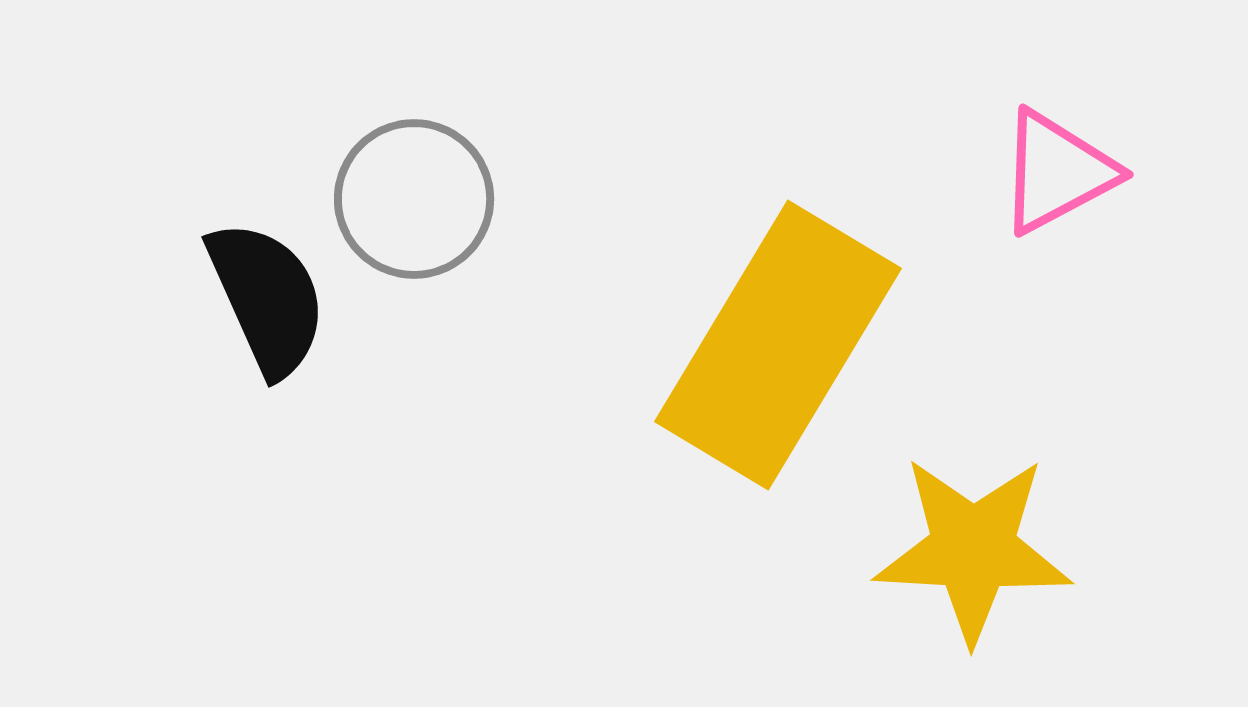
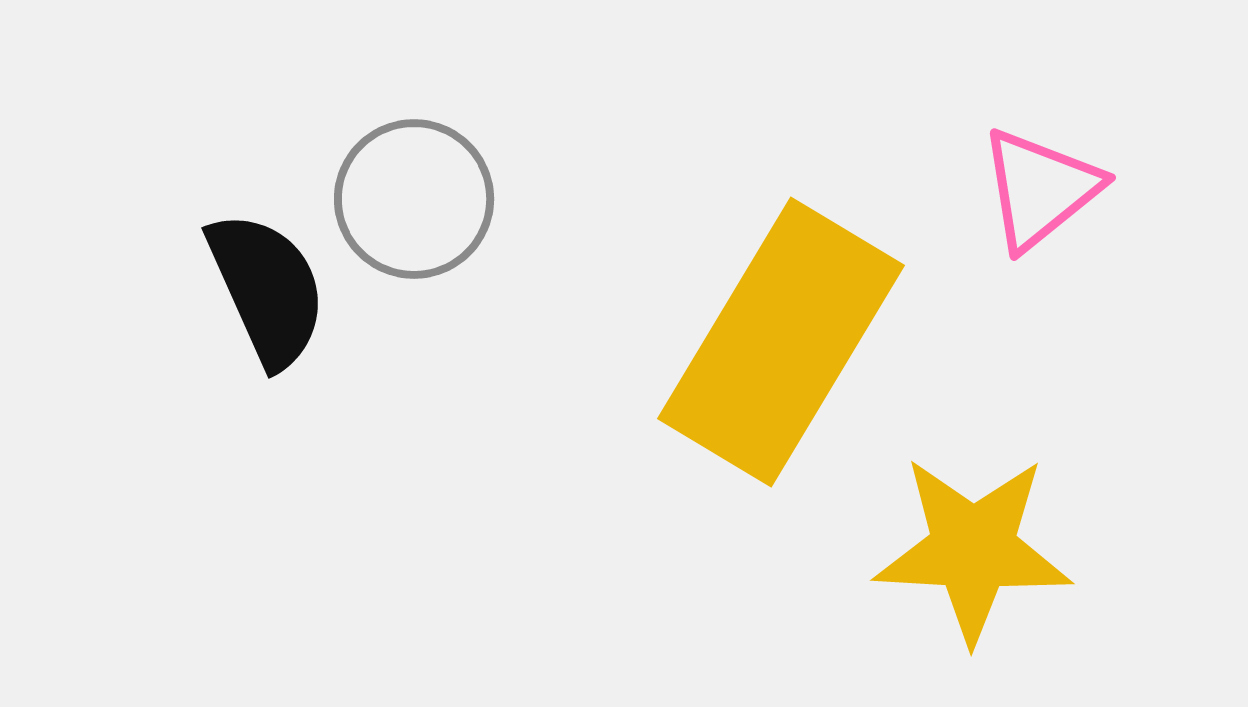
pink triangle: moved 17 px left, 17 px down; rotated 11 degrees counterclockwise
black semicircle: moved 9 px up
yellow rectangle: moved 3 px right, 3 px up
